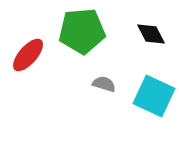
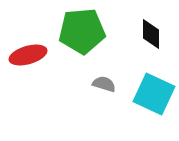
black diamond: rotated 28 degrees clockwise
red ellipse: rotated 33 degrees clockwise
cyan square: moved 2 px up
